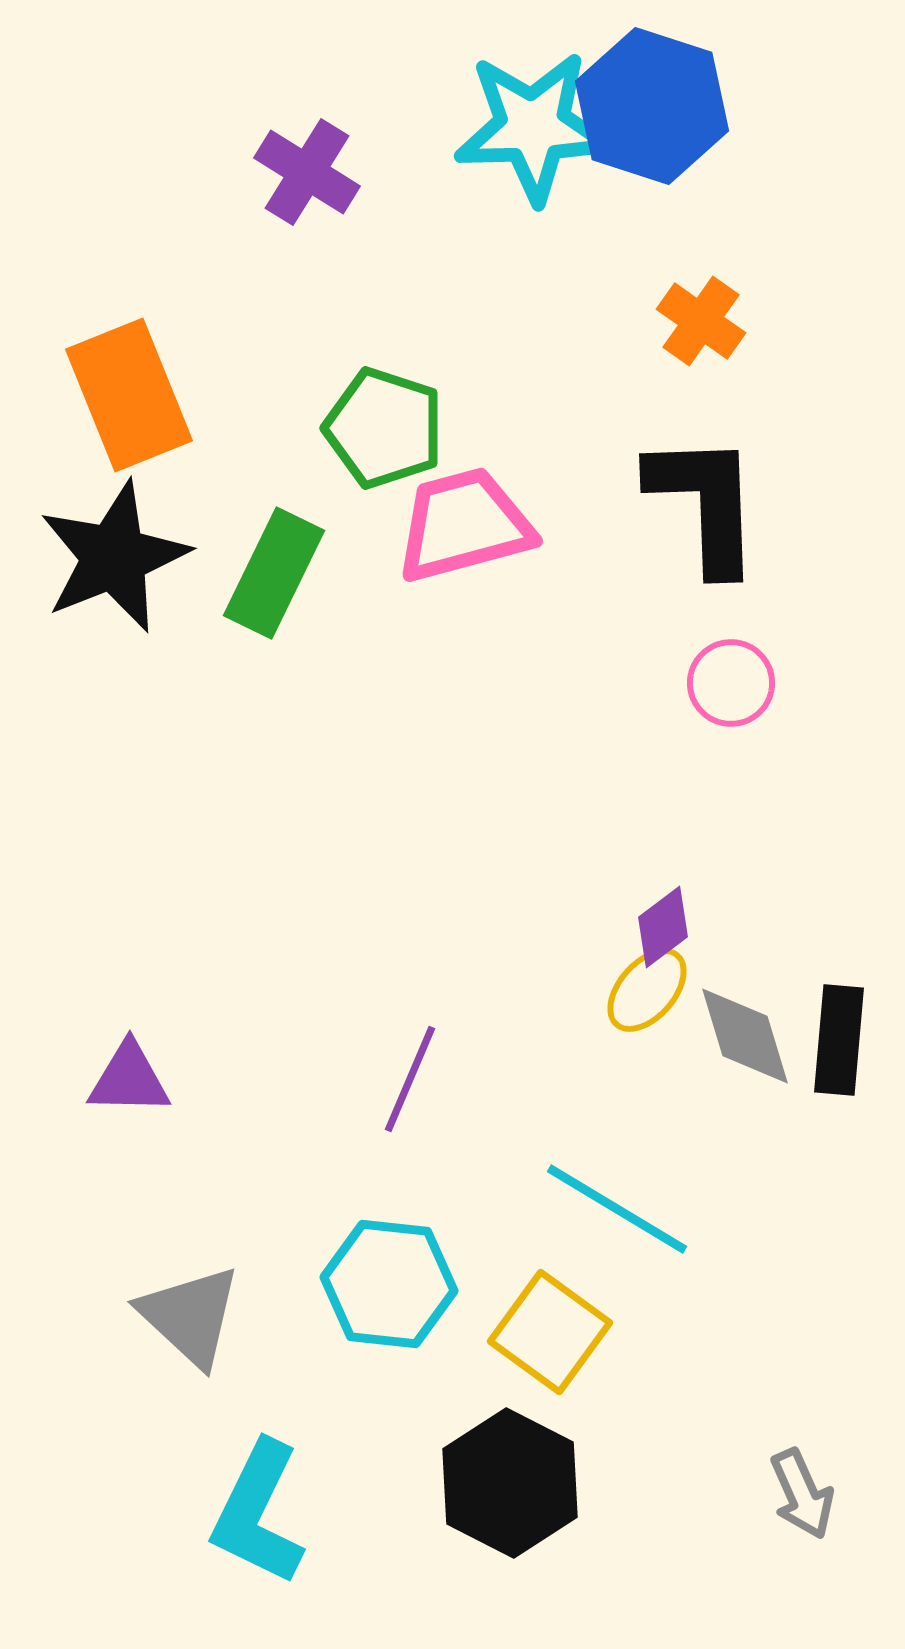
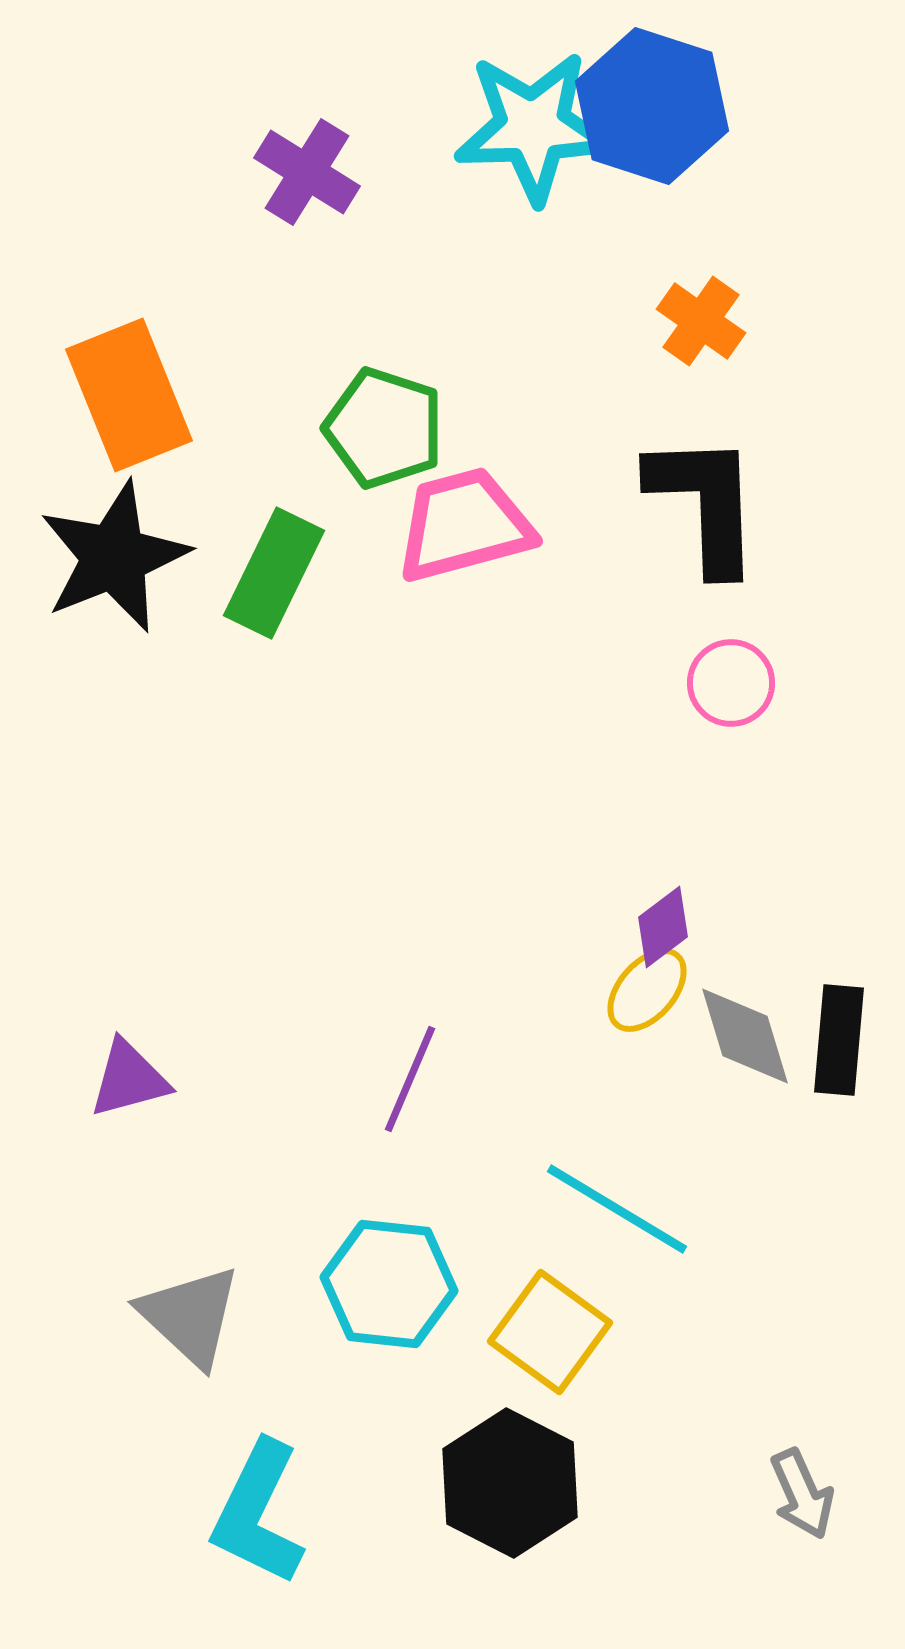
purple triangle: rotated 16 degrees counterclockwise
